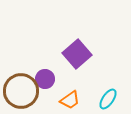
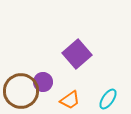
purple circle: moved 2 px left, 3 px down
